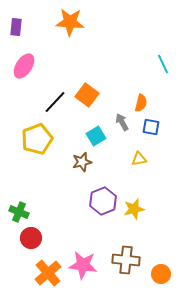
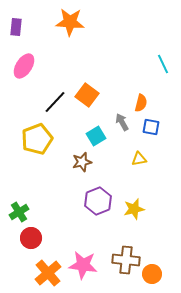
purple hexagon: moved 5 px left
green cross: rotated 36 degrees clockwise
orange circle: moved 9 px left
